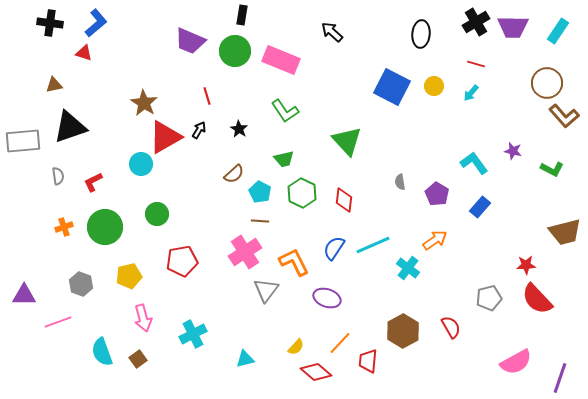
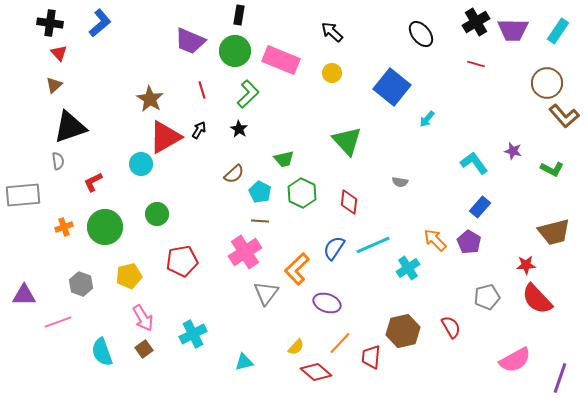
black rectangle at (242, 15): moved 3 px left
blue L-shape at (96, 23): moved 4 px right
purple trapezoid at (513, 27): moved 3 px down
black ellipse at (421, 34): rotated 44 degrees counterclockwise
red triangle at (84, 53): moved 25 px left; rotated 30 degrees clockwise
brown triangle at (54, 85): rotated 30 degrees counterclockwise
yellow circle at (434, 86): moved 102 px left, 13 px up
blue square at (392, 87): rotated 12 degrees clockwise
cyan arrow at (471, 93): moved 44 px left, 26 px down
red line at (207, 96): moved 5 px left, 6 px up
brown star at (144, 103): moved 6 px right, 4 px up
green L-shape at (285, 111): moved 37 px left, 17 px up; rotated 100 degrees counterclockwise
gray rectangle at (23, 141): moved 54 px down
gray semicircle at (58, 176): moved 15 px up
gray semicircle at (400, 182): rotated 70 degrees counterclockwise
purple pentagon at (437, 194): moved 32 px right, 48 px down
red diamond at (344, 200): moved 5 px right, 2 px down
brown trapezoid at (565, 232): moved 11 px left
orange arrow at (435, 240): rotated 100 degrees counterclockwise
orange L-shape at (294, 262): moved 3 px right, 7 px down; rotated 108 degrees counterclockwise
cyan cross at (408, 268): rotated 20 degrees clockwise
gray triangle at (266, 290): moved 3 px down
purple ellipse at (327, 298): moved 5 px down
gray pentagon at (489, 298): moved 2 px left, 1 px up
pink arrow at (143, 318): rotated 16 degrees counterclockwise
brown hexagon at (403, 331): rotated 16 degrees clockwise
brown square at (138, 359): moved 6 px right, 10 px up
cyan triangle at (245, 359): moved 1 px left, 3 px down
red trapezoid at (368, 361): moved 3 px right, 4 px up
pink semicircle at (516, 362): moved 1 px left, 2 px up
